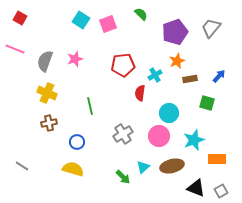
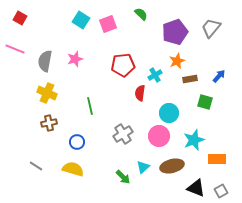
gray semicircle: rotated 10 degrees counterclockwise
green square: moved 2 px left, 1 px up
gray line: moved 14 px right
